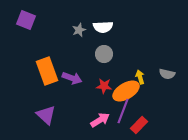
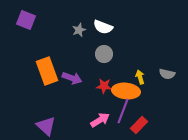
white semicircle: rotated 24 degrees clockwise
orange ellipse: rotated 36 degrees clockwise
purple triangle: moved 11 px down
